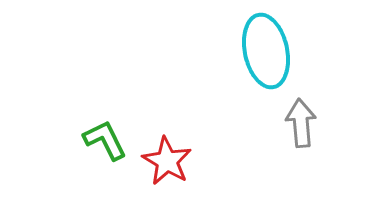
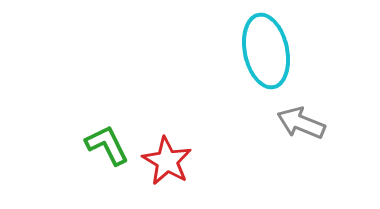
gray arrow: rotated 63 degrees counterclockwise
green L-shape: moved 2 px right, 5 px down
